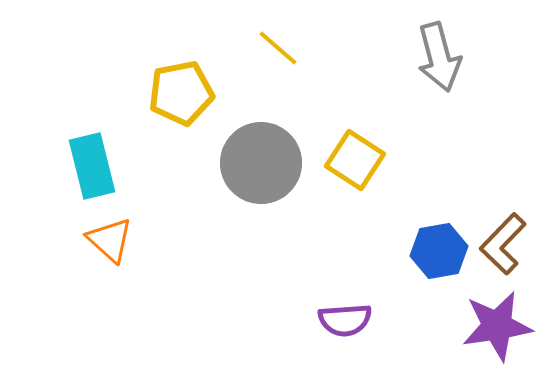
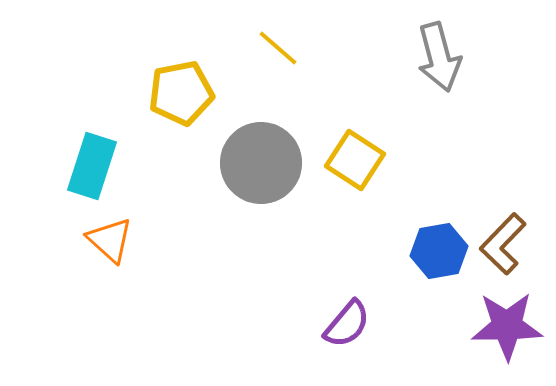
cyan rectangle: rotated 32 degrees clockwise
purple semicircle: moved 2 px right, 4 px down; rotated 46 degrees counterclockwise
purple star: moved 10 px right; rotated 8 degrees clockwise
